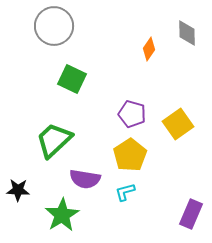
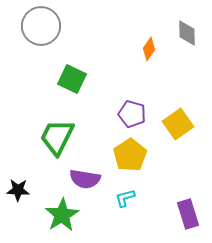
gray circle: moved 13 px left
green trapezoid: moved 3 px right, 3 px up; rotated 21 degrees counterclockwise
cyan L-shape: moved 6 px down
purple rectangle: moved 3 px left; rotated 40 degrees counterclockwise
